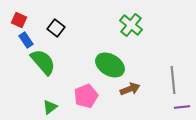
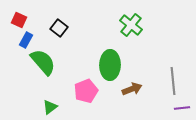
black square: moved 3 px right
blue rectangle: rotated 63 degrees clockwise
green ellipse: rotated 60 degrees clockwise
gray line: moved 1 px down
brown arrow: moved 2 px right
pink pentagon: moved 5 px up
purple line: moved 1 px down
